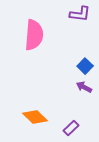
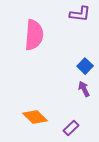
purple arrow: moved 2 px down; rotated 35 degrees clockwise
